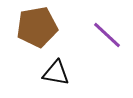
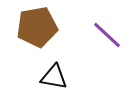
black triangle: moved 2 px left, 4 px down
